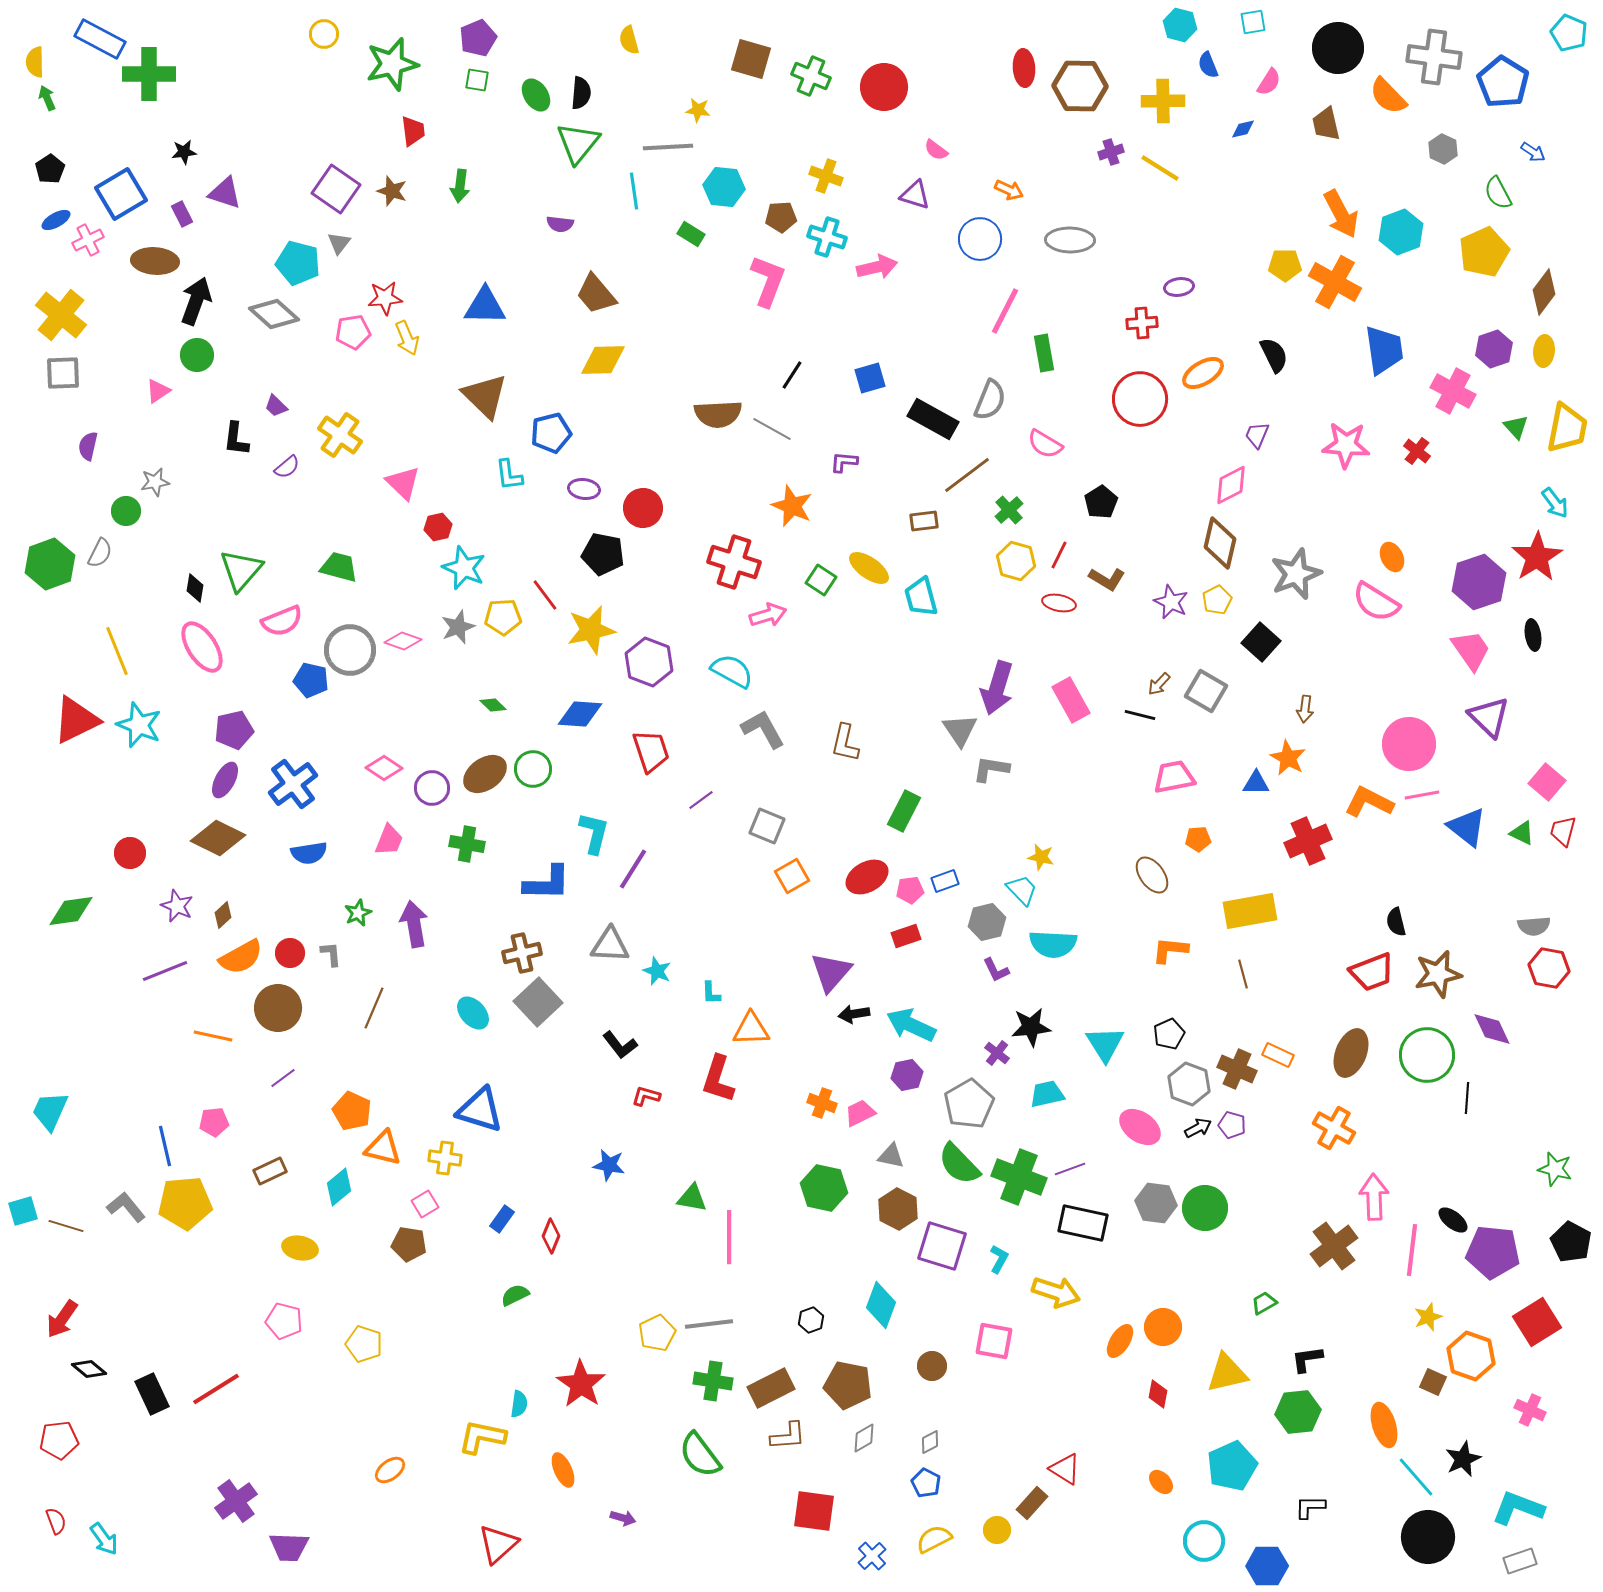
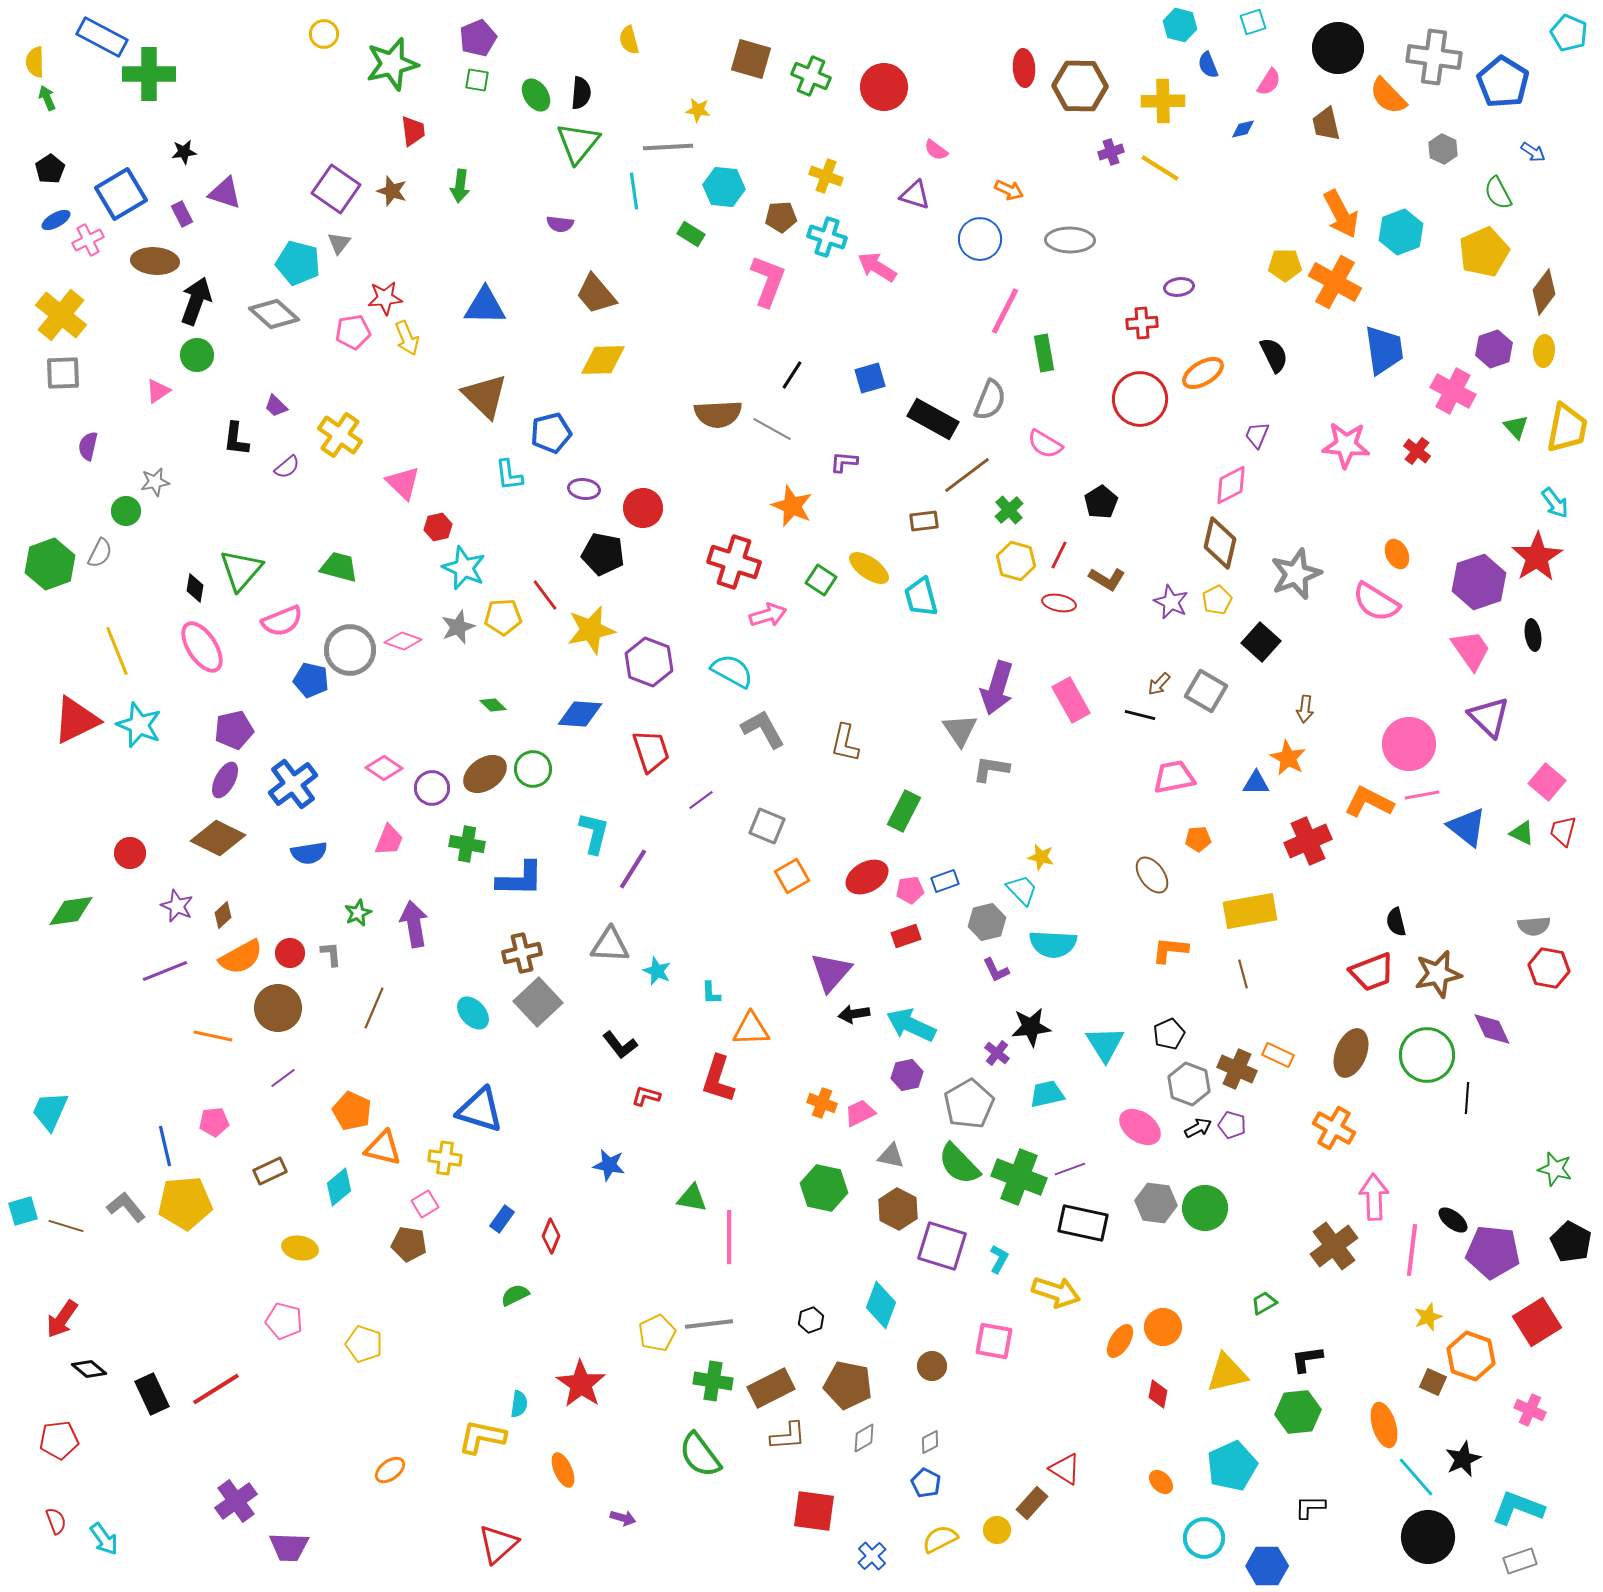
cyan square at (1253, 22): rotated 8 degrees counterclockwise
blue rectangle at (100, 39): moved 2 px right, 2 px up
pink arrow at (877, 267): rotated 135 degrees counterclockwise
orange ellipse at (1392, 557): moved 5 px right, 3 px up
blue L-shape at (547, 883): moved 27 px left, 4 px up
yellow semicircle at (934, 1539): moved 6 px right
cyan circle at (1204, 1541): moved 3 px up
